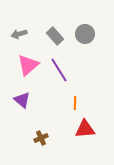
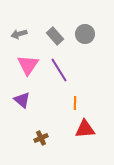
pink triangle: rotated 15 degrees counterclockwise
